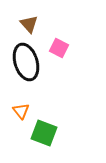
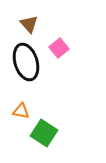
pink square: rotated 24 degrees clockwise
orange triangle: rotated 42 degrees counterclockwise
green square: rotated 12 degrees clockwise
